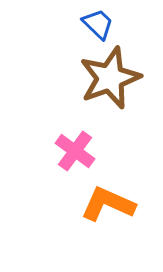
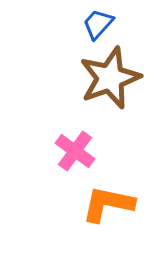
blue trapezoid: rotated 92 degrees counterclockwise
orange L-shape: rotated 12 degrees counterclockwise
